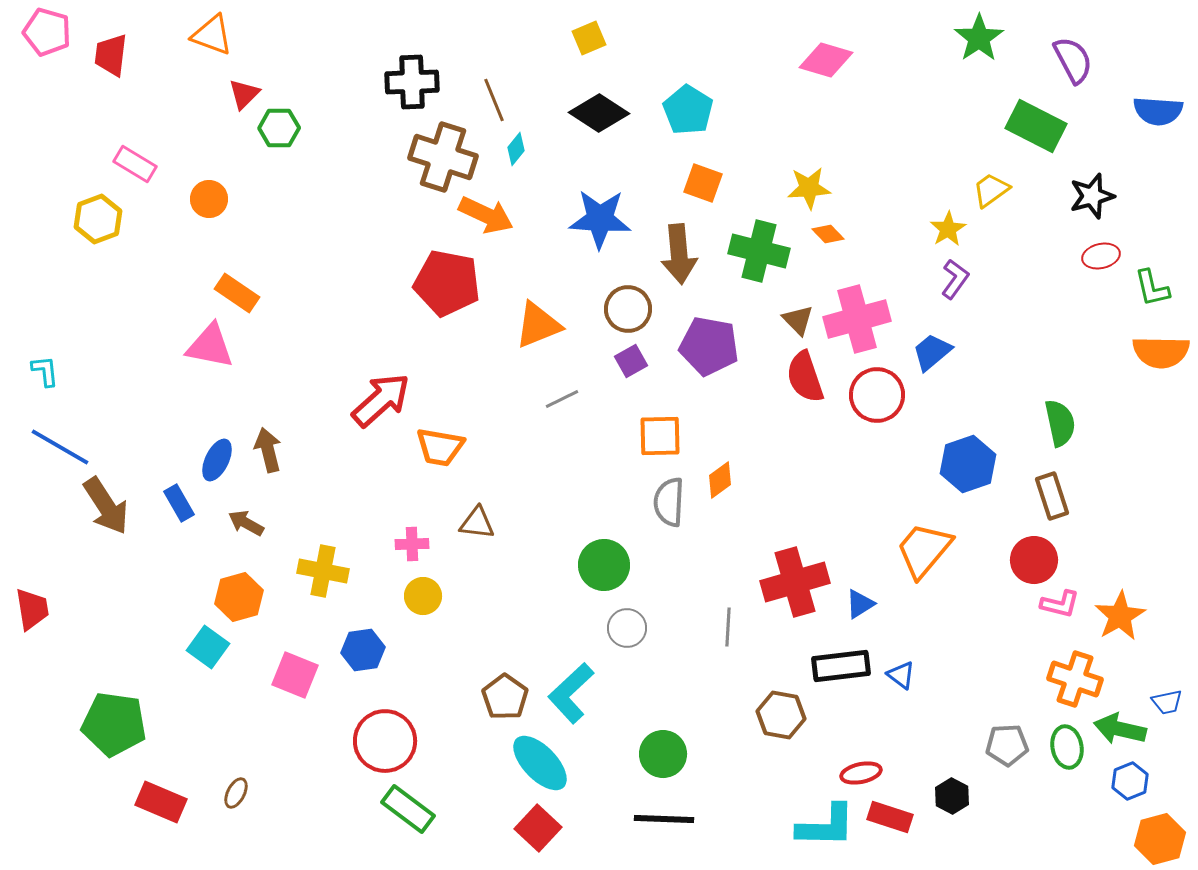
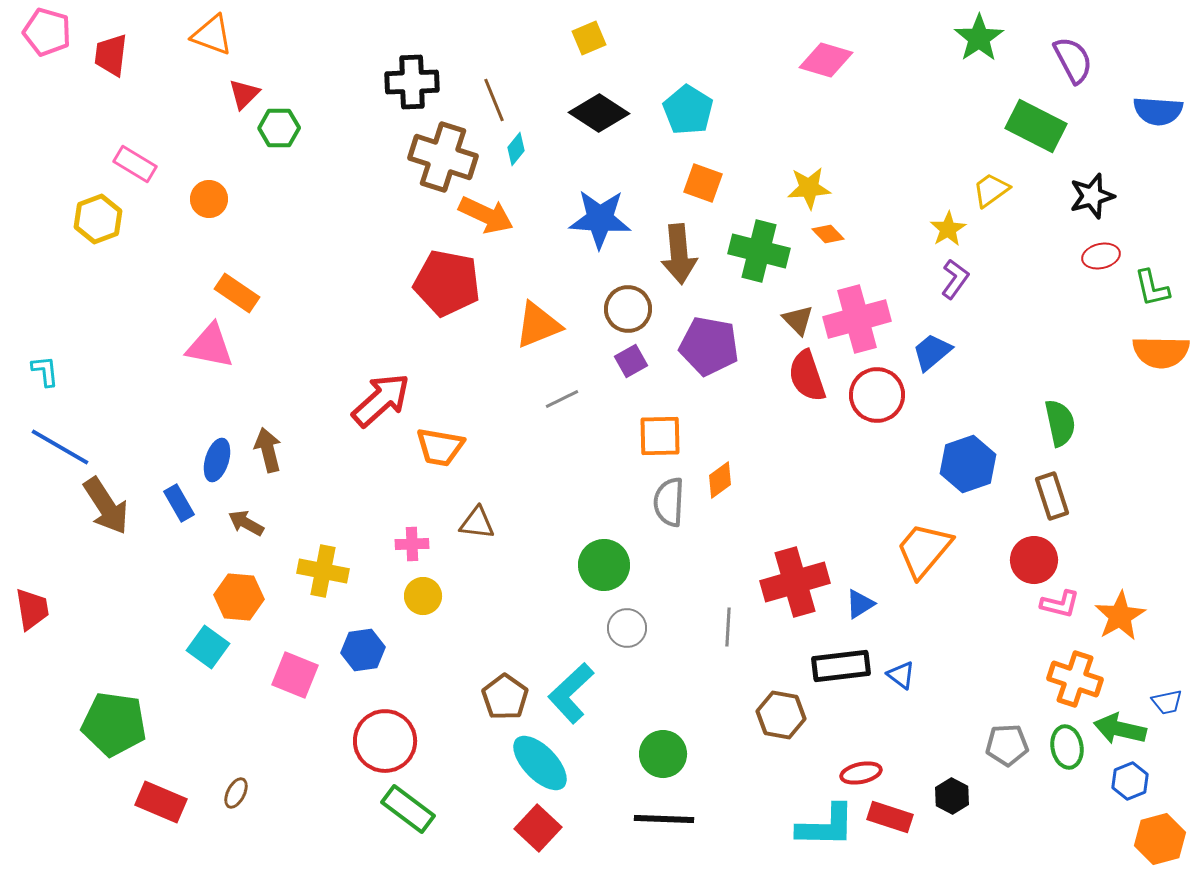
red semicircle at (805, 377): moved 2 px right, 1 px up
blue ellipse at (217, 460): rotated 9 degrees counterclockwise
orange hexagon at (239, 597): rotated 21 degrees clockwise
